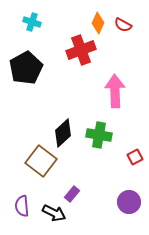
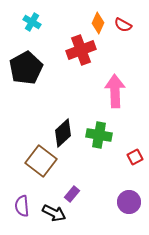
cyan cross: rotated 12 degrees clockwise
